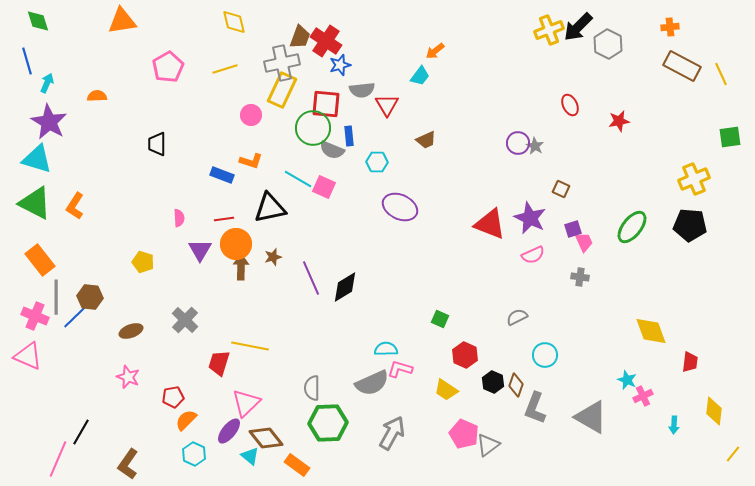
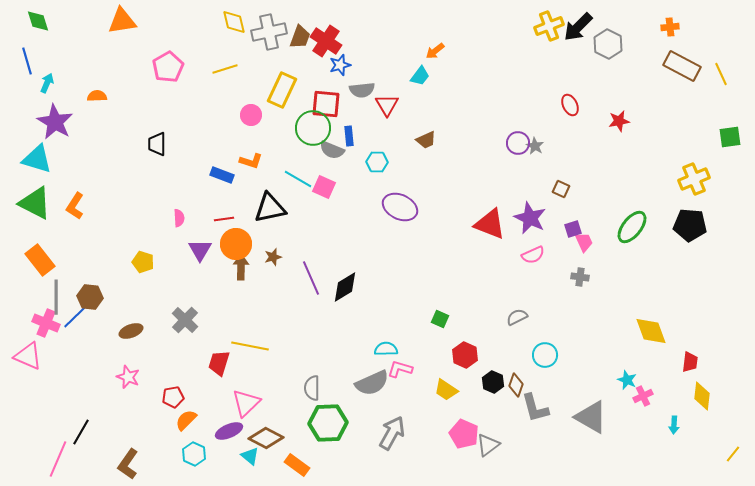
yellow cross at (549, 30): moved 4 px up
gray cross at (282, 63): moved 13 px left, 31 px up
purple star at (49, 122): moved 6 px right
pink cross at (35, 316): moved 11 px right, 7 px down
gray L-shape at (535, 408): rotated 36 degrees counterclockwise
yellow diamond at (714, 411): moved 12 px left, 15 px up
purple ellipse at (229, 431): rotated 28 degrees clockwise
brown diamond at (266, 438): rotated 24 degrees counterclockwise
